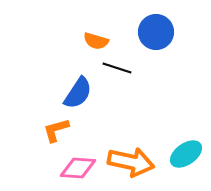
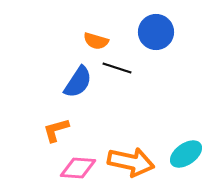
blue semicircle: moved 11 px up
